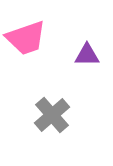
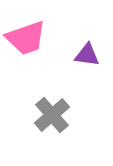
purple triangle: rotated 8 degrees clockwise
